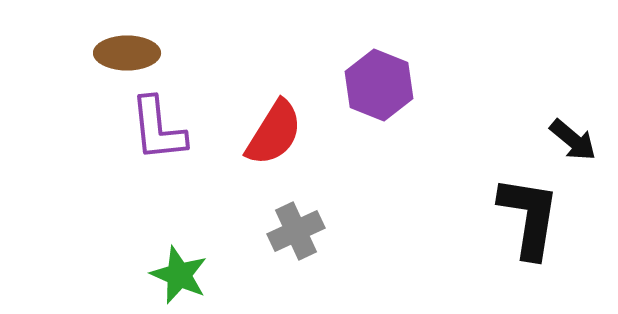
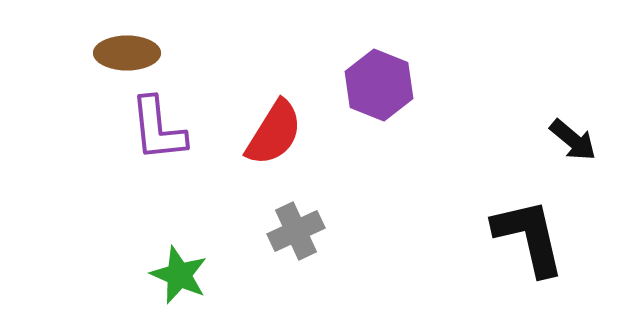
black L-shape: moved 20 px down; rotated 22 degrees counterclockwise
